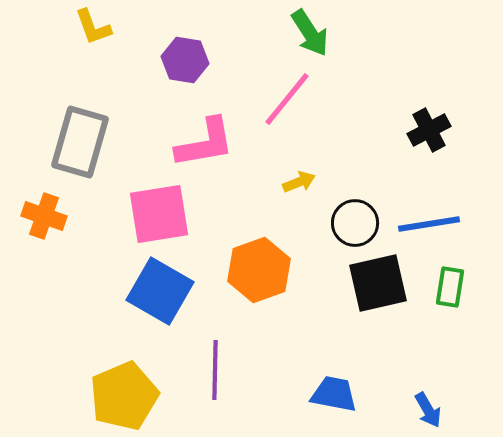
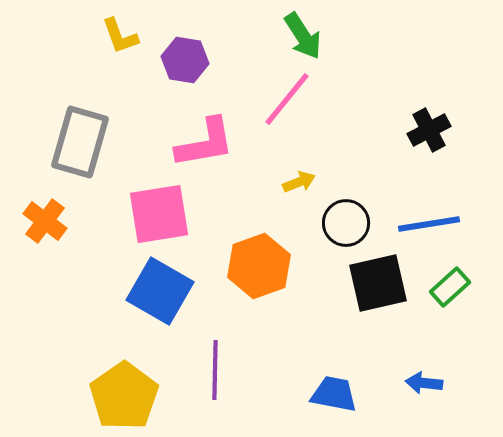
yellow L-shape: moved 27 px right, 9 px down
green arrow: moved 7 px left, 3 px down
orange cross: moved 1 px right, 5 px down; rotated 18 degrees clockwise
black circle: moved 9 px left
orange hexagon: moved 4 px up
green rectangle: rotated 39 degrees clockwise
yellow pentagon: rotated 12 degrees counterclockwise
blue arrow: moved 4 px left, 27 px up; rotated 126 degrees clockwise
